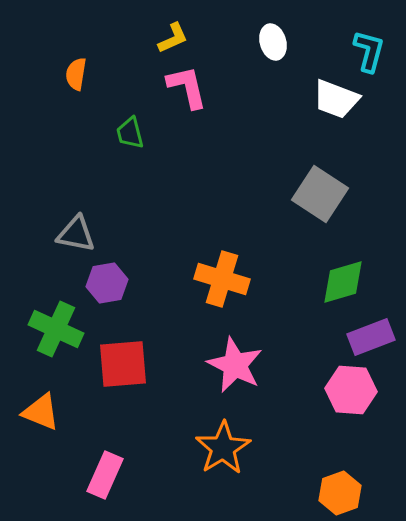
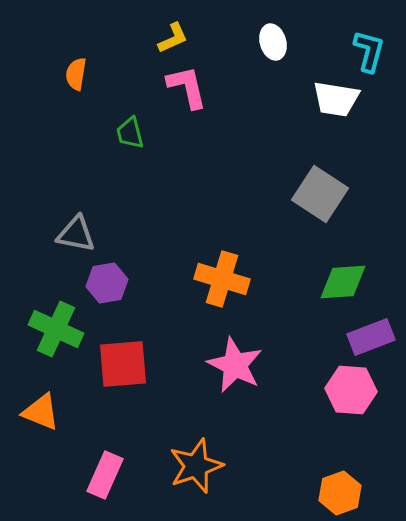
white trapezoid: rotated 12 degrees counterclockwise
green diamond: rotated 12 degrees clockwise
orange star: moved 27 px left, 18 px down; rotated 12 degrees clockwise
